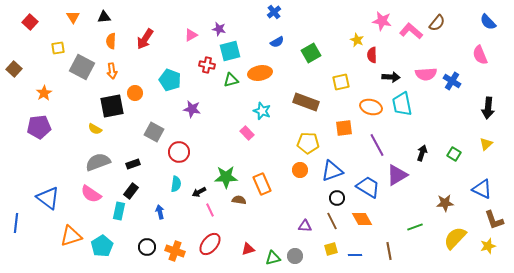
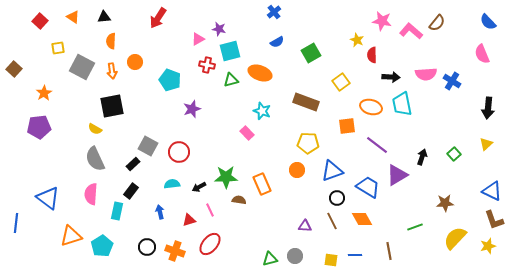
orange triangle at (73, 17): rotated 24 degrees counterclockwise
red square at (30, 22): moved 10 px right, 1 px up
pink triangle at (191, 35): moved 7 px right, 4 px down
red arrow at (145, 39): moved 13 px right, 21 px up
pink semicircle at (480, 55): moved 2 px right, 1 px up
orange ellipse at (260, 73): rotated 30 degrees clockwise
yellow square at (341, 82): rotated 24 degrees counterclockwise
orange circle at (135, 93): moved 31 px up
purple star at (192, 109): rotated 30 degrees counterclockwise
orange square at (344, 128): moved 3 px right, 2 px up
gray square at (154, 132): moved 6 px left, 14 px down
purple line at (377, 145): rotated 25 degrees counterclockwise
black arrow at (422, 153): moved 4 px down
green square at (454, 154): rotated 16 degrees clockwise
gray semicircle at (98, 162): moved 3 px left, 3 px up; rotated 95 degrees counterclockwise
black rectangle at (133, 164): rotated 24 degrees counterclockwise
orange circle at (300, 170): moved 3 px left
cyan semicircle at (176, 184): moved 4 px left; rotated 105 degrees counterclockwise
blue triangle at (482, 189): moved 10 px right, 2 px down
black arrow at (199, 192): moved 5 px up
pink semicircle at (91, 194): rotated 60 degrees clockwise
cyan rectangle at (119, 211): moved 2 px left
red triangle at (248, 249): moved 59 px left, 29 px up
yellow square at (331, 249): moved 11 px down; rotated 24 degrees clockwise
green triangle at (273, 258): moved 3 px left, 1 px down
